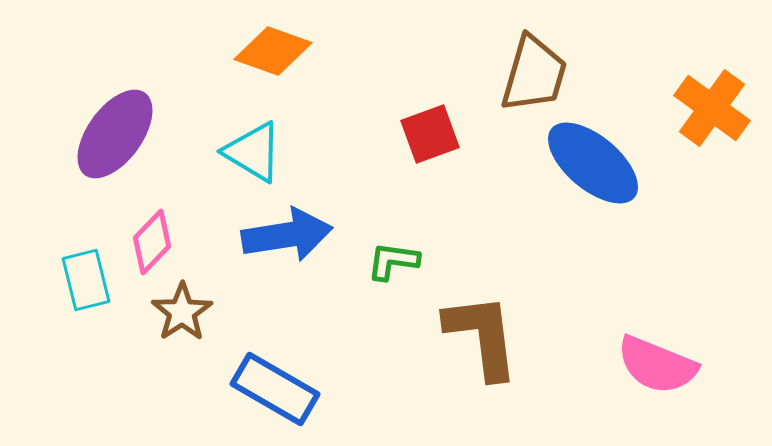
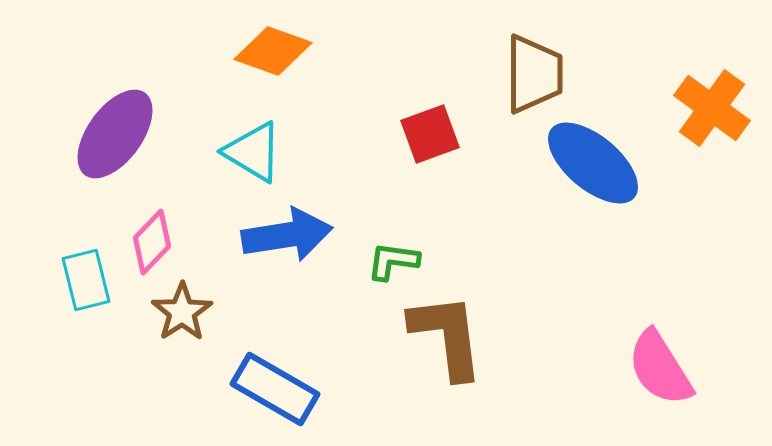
brown trapezoid: rotated 16 degrees counterclockwise
brown L-shape: moved 35 px left
pink semicircle: moved 3 px right, 3 px down; rotated 36 degrees clockwise
